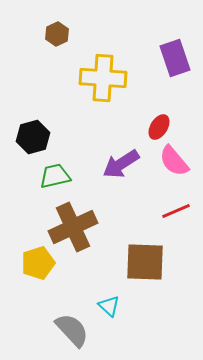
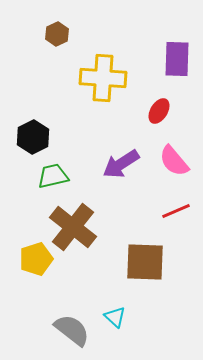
purple rectangle: moved 2 px right, 1 px down; rotated 21 degrees clockwise
red ellipse: moved 16 px up
black hexagon: rotated 12 degrees counterclockwise
green trapezoid: moved 2 px left
brown cross: rotated 27 degrees counterclockwise
yellow pentagon: moved 2 px left, 4 px up
cyan triangle: moved 6 px right, 11 px down
gray semicircle: rotated 9 degrees counterclockwise
